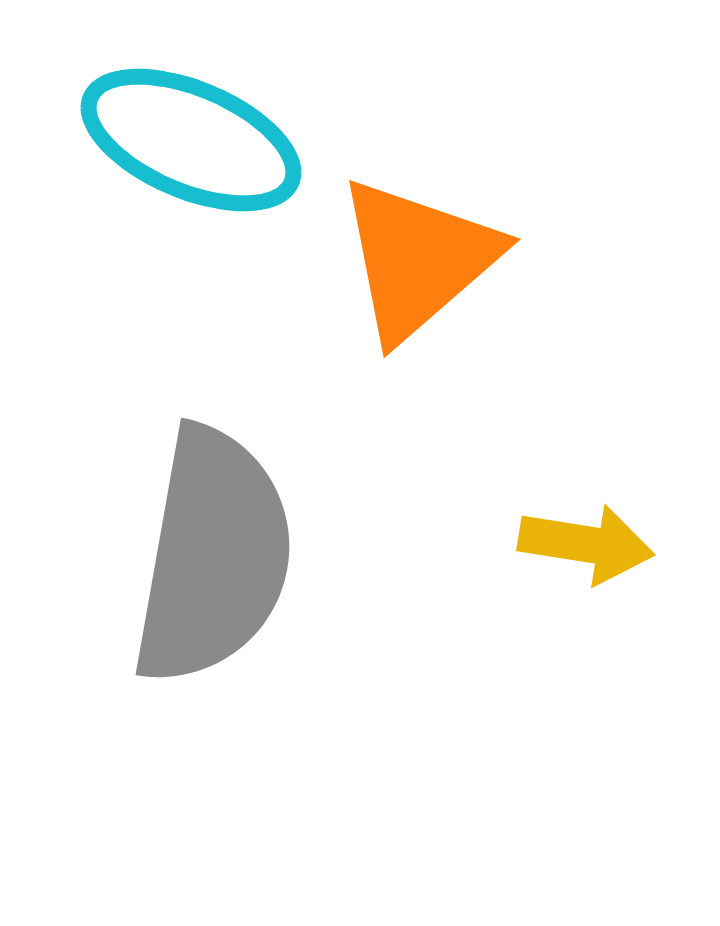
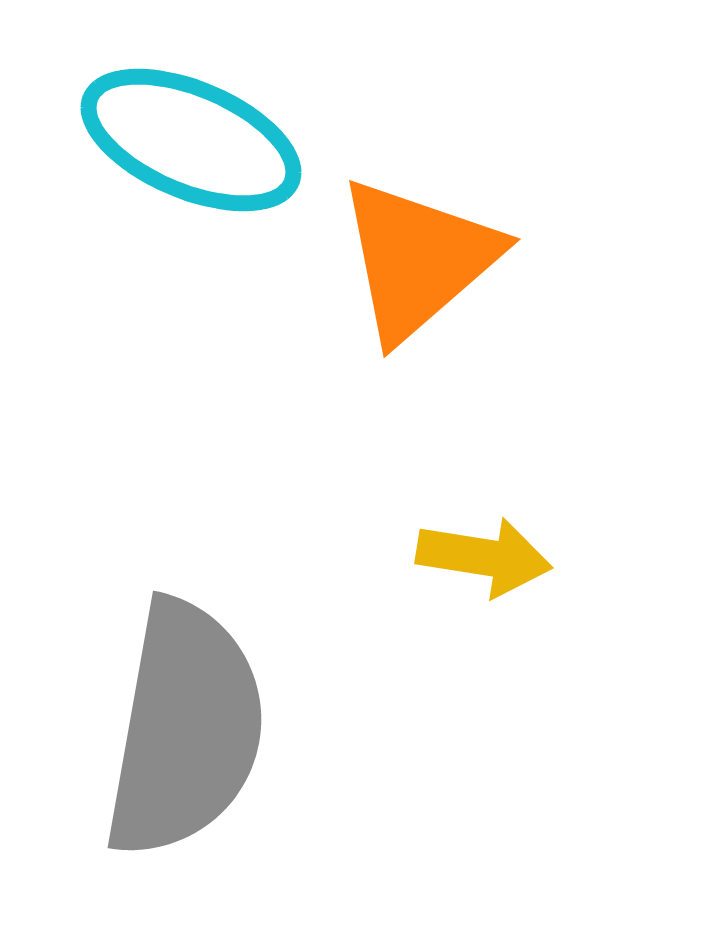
yellow arrow: moved 102 px left, 13 px down
gray semicircle: moved 28 px left, 173 px down
